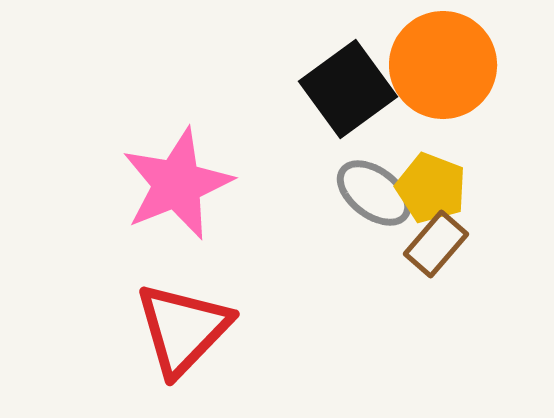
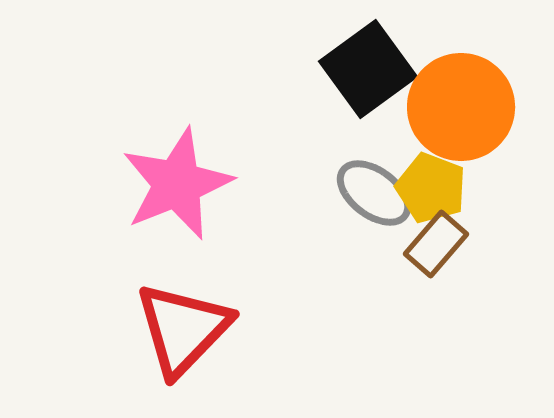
orange circle: moved 18 px right, 42 px down
black square: moved 20 px right, 20 px up
